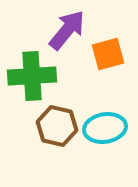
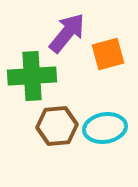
purple arrow: moved 3 px down
brown hexagon: rotated 18 degrees counterclockwise
